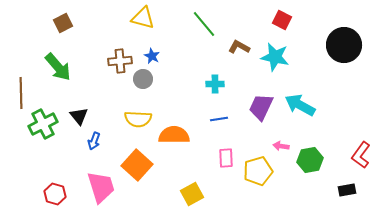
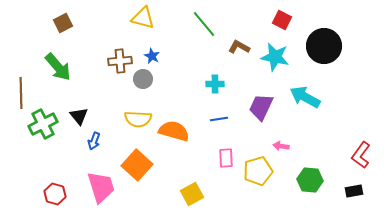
black circle: moved 20 px left, 1 px down
cyan arrow: moved 5 px right, 8 px up
orange semicircle: moved 4 px up; rotated 16 degrees clockwise
green hexagon: moved 20 px down; rotated 15 degrees clockwise
black rectangle: moved 7 px right, 1 px down
